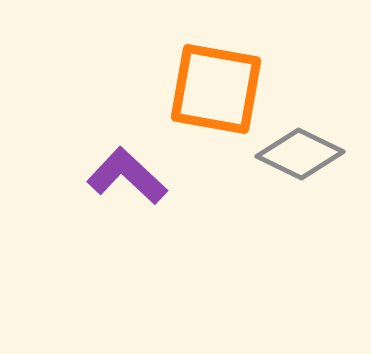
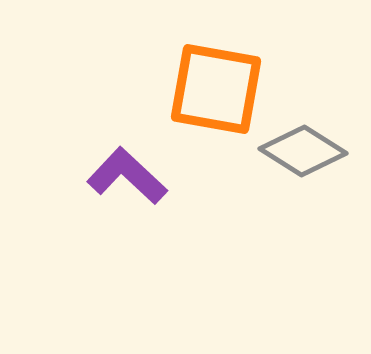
gray diamond: moved 3 px right, 3 px up; rotated 6 degrees clockwise
